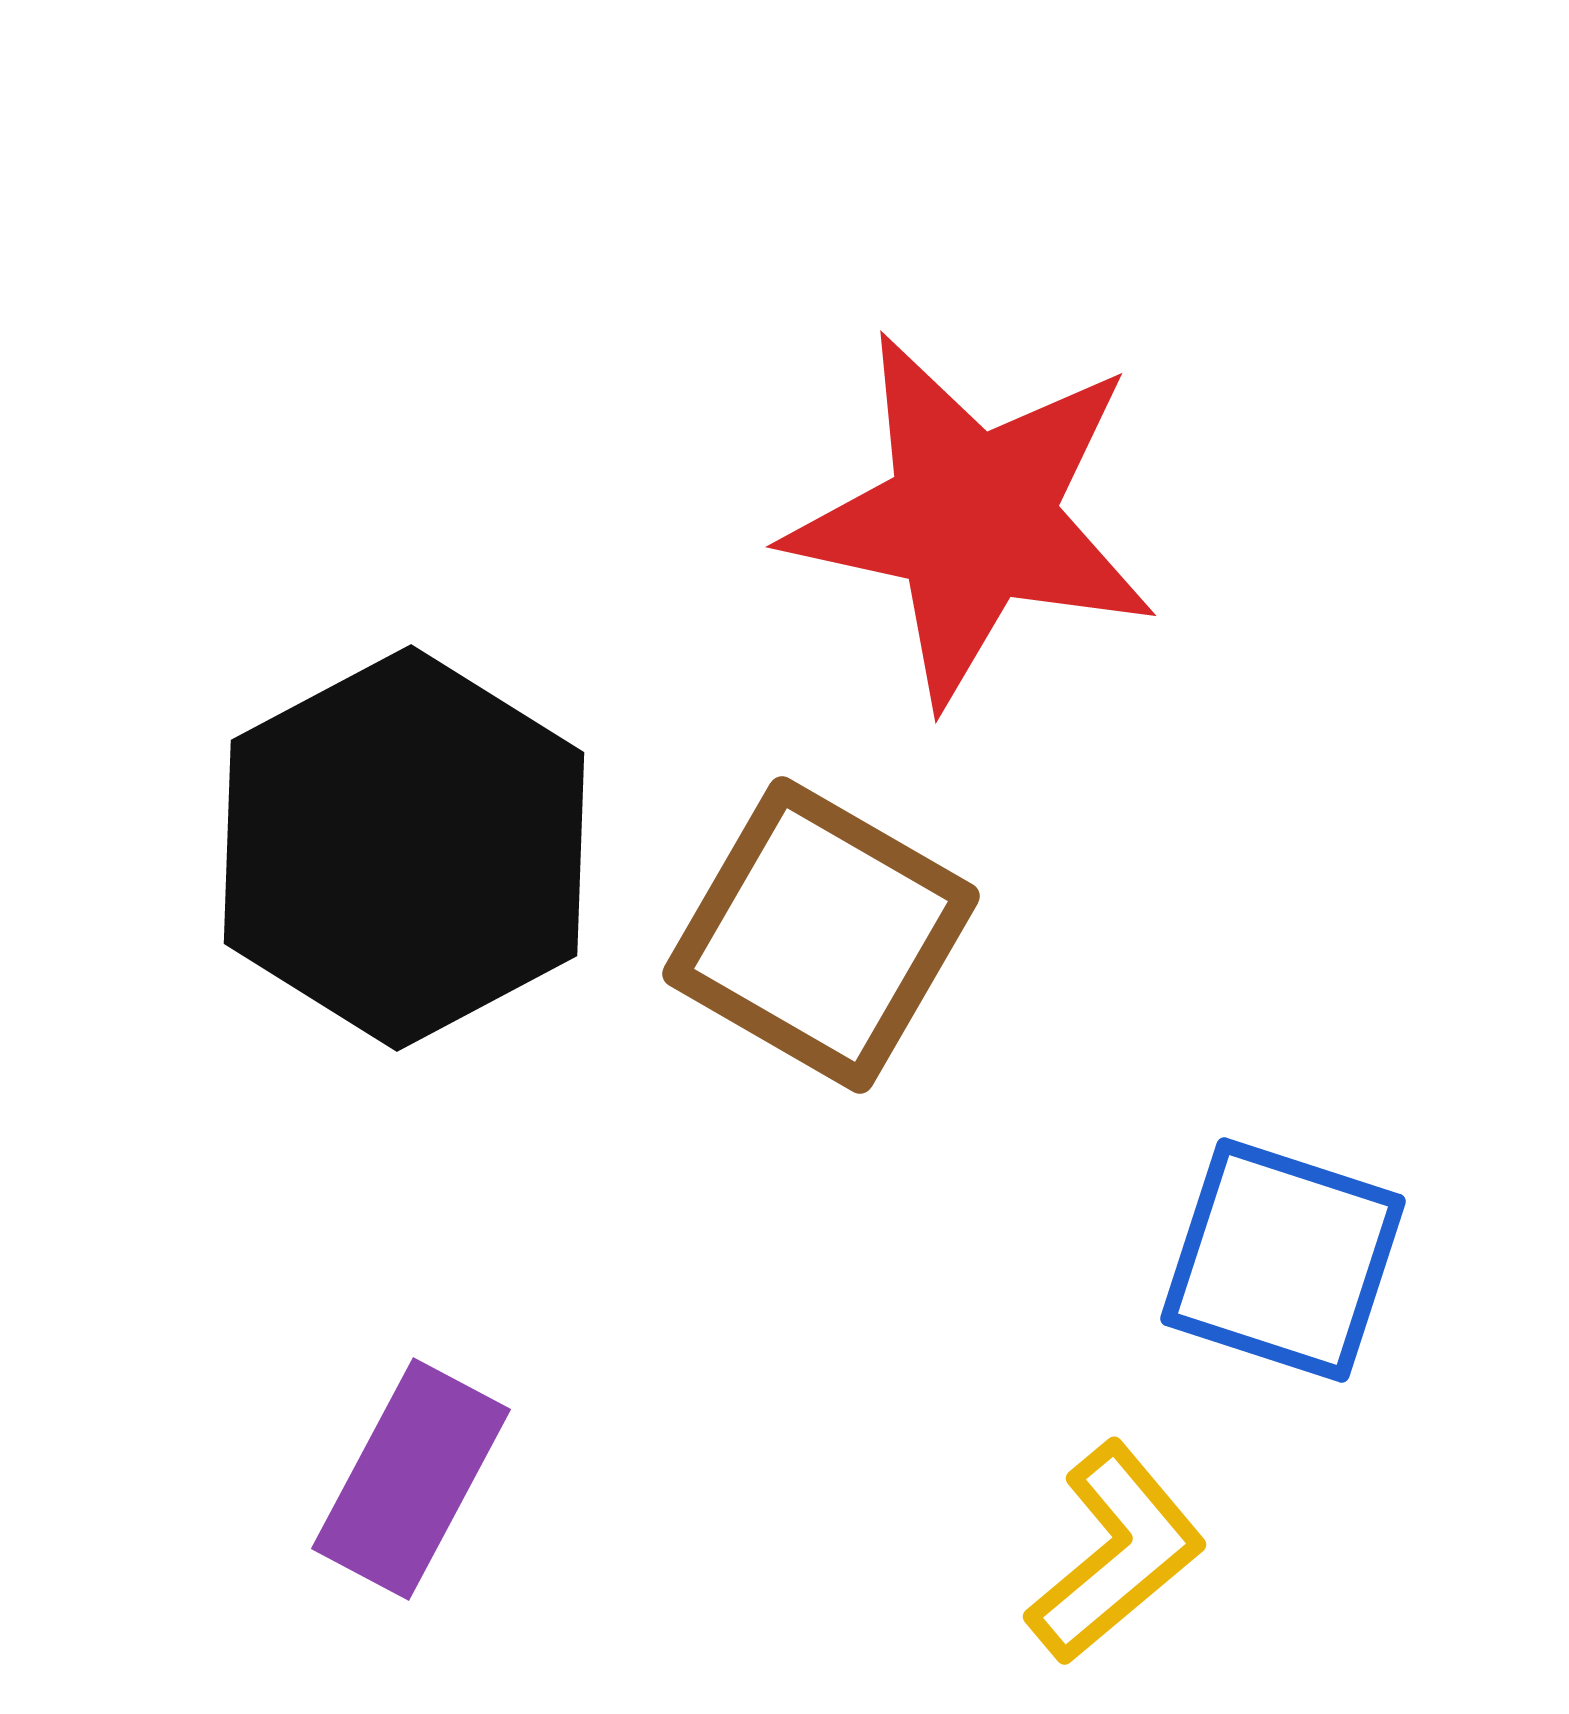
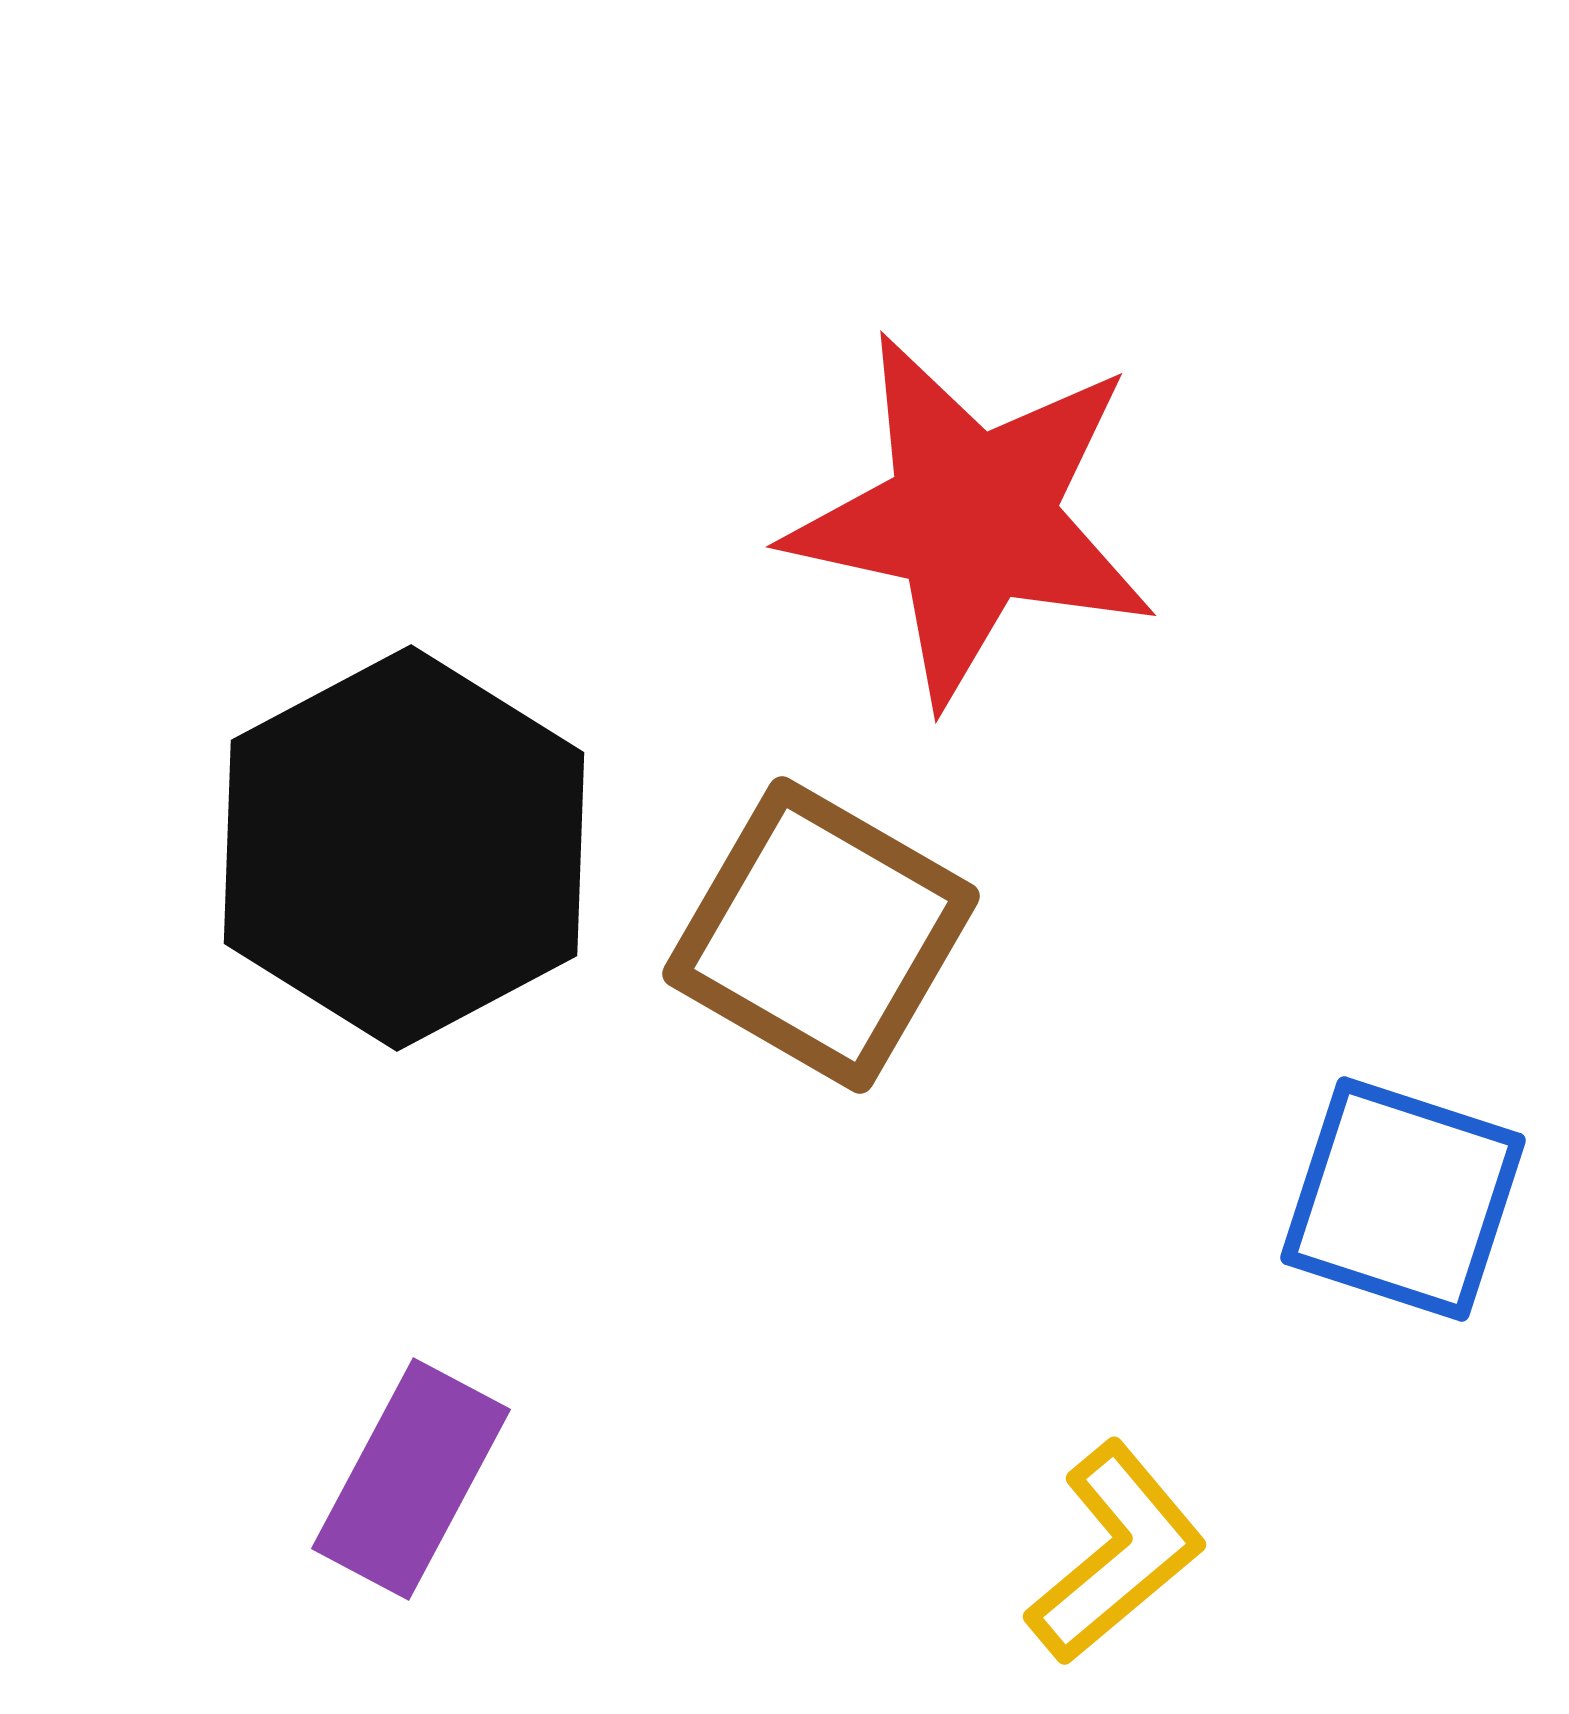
blue square: moved 120 px right, 61 px up
